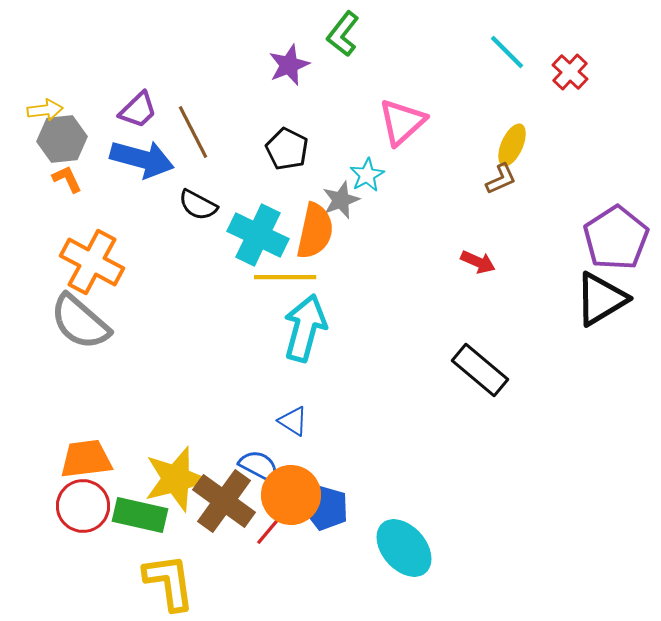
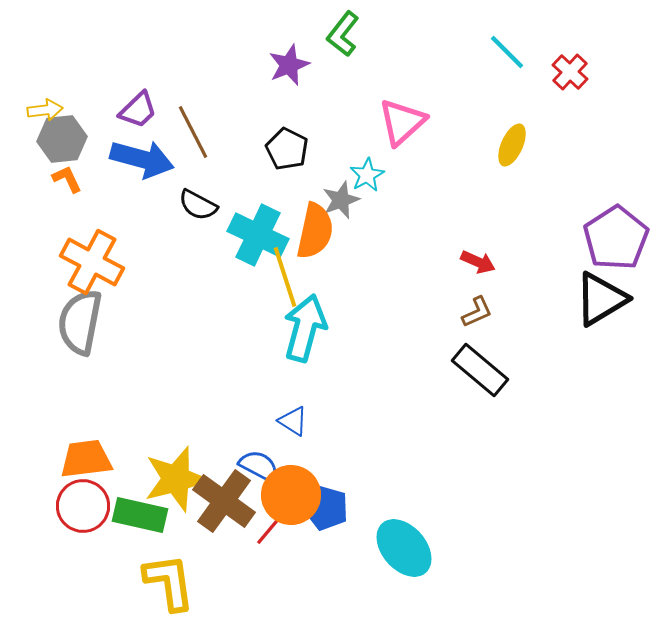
brown L-shape: moved 24 px left, 133 px down
yellow line: rotated 72 degrees clockwise
gray semicircle: rotated 60 degrees clockwise
